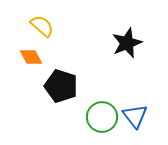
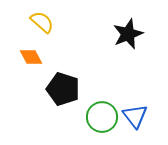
yellow semicircle: moved 4 px up
black star: moved 1 px right, 9 px up
black pentagon: moved 2 px right, 3 px down
